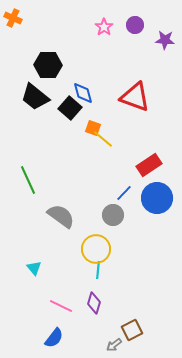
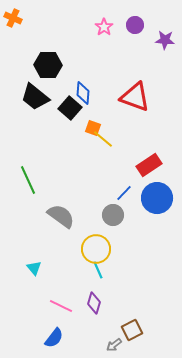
blue diamond: rotated 20 degrees clockwise
cyan line: rotated 30 degrees counterclockwise
